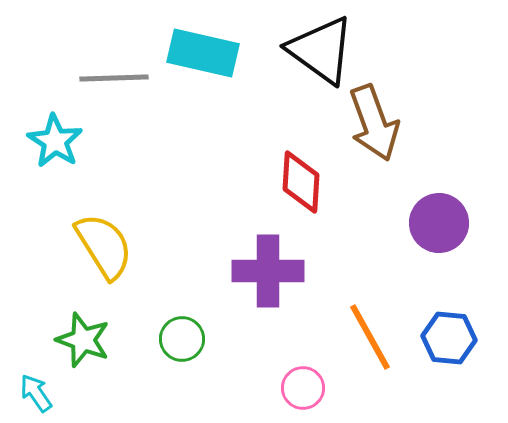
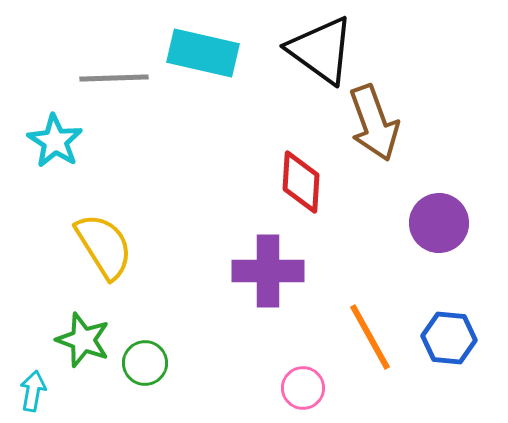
green circle: moved 37 px left, 24 px down
cyan arrow: moved 3 px left, 2 px up; rotated 45 degrees clockwise
